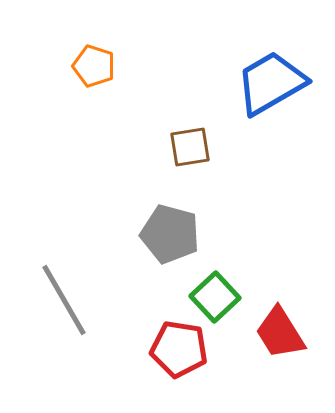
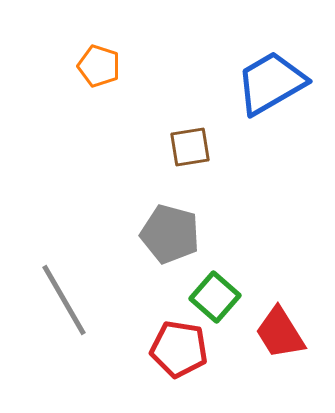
orange pentagon: moved 5 px right
green square: rotated 6 degrees counterclockwise
